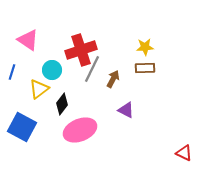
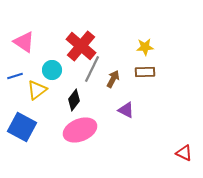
pink triangle: moved 4 px left, 2 px down
red cross: moved 4 px up; rotated 32 degrees counterclockwise
brown rectangle: moved 4 px down
blue line: moved 3 px right, 4 px down; rotated 56 degrees clockwise
yellow triangle: moved 2 px left, 1 px down
black diamond: moved 12 px right, 4 px up
